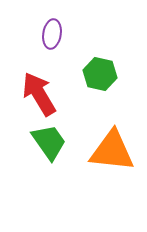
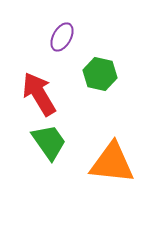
purple ellipse: moved 10 px right, 3 px down; rotated 20 degrees clockwise
orange triangle: moved 12 px down
